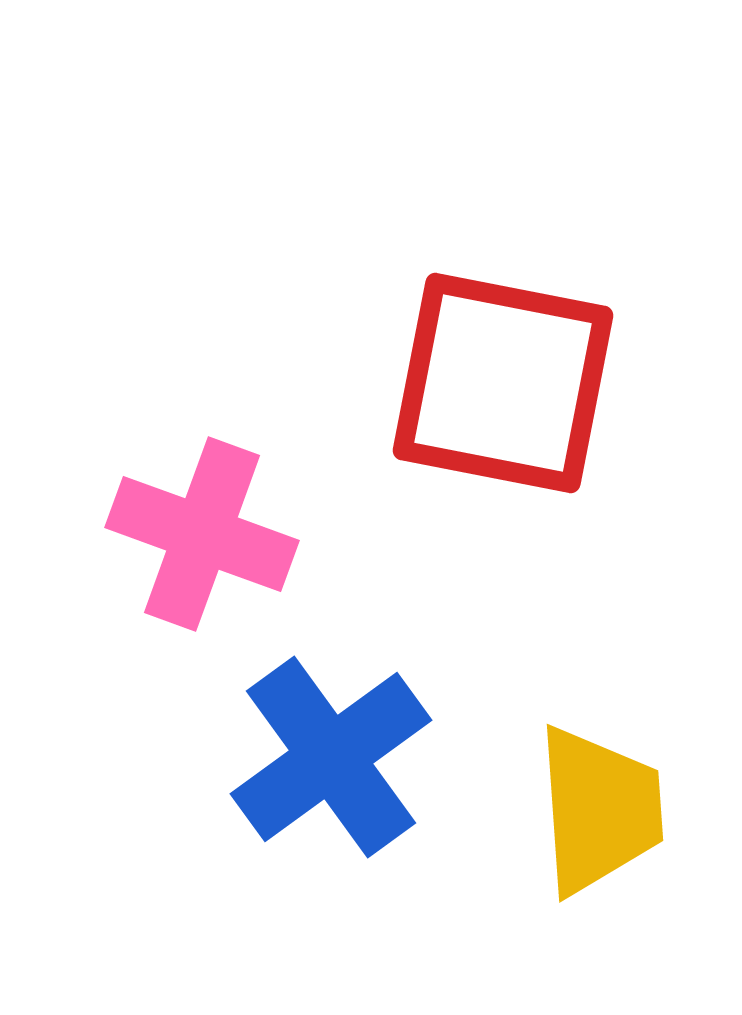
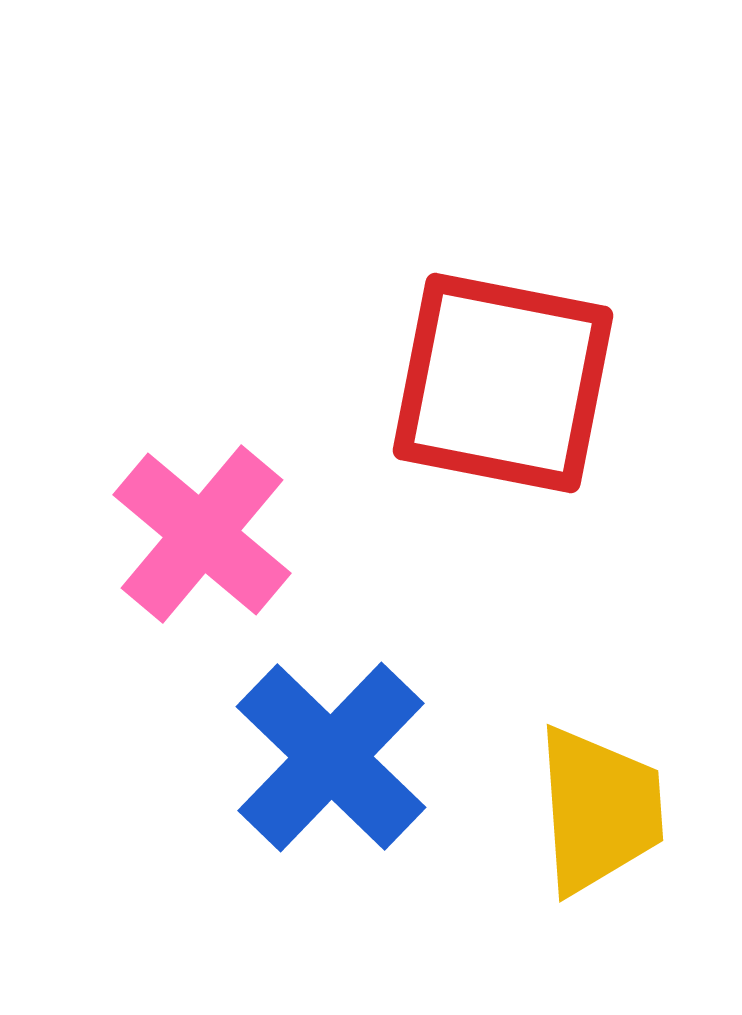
pink cross: rotated 20 degrees clockwise
blue cross: rotated 10 degrees counterclockwise
